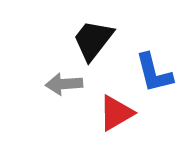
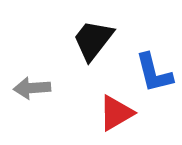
gray arrow: moved 32 px left, 4 px down
